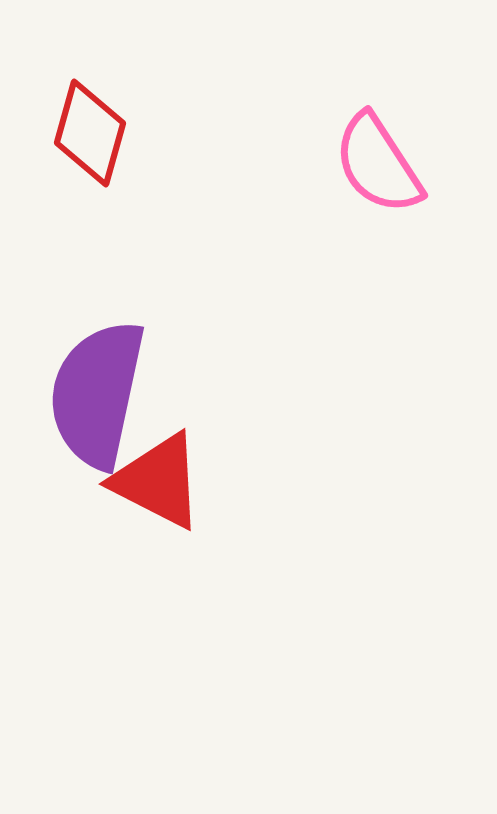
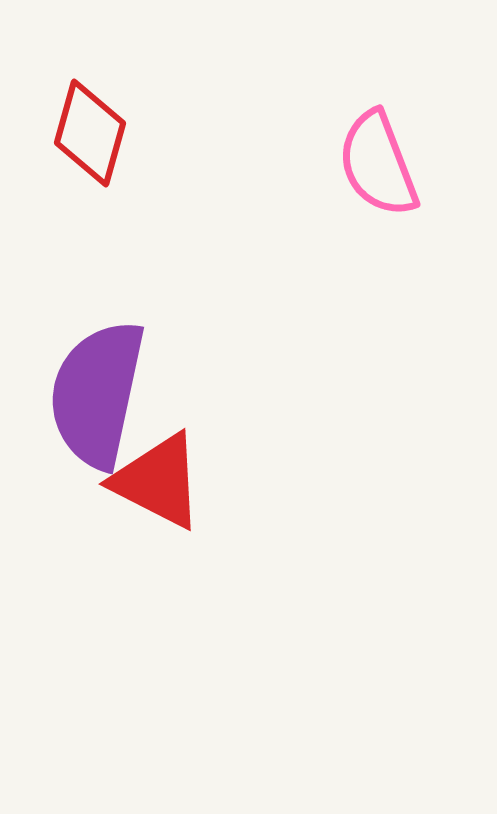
pink semicircle: rotated 12 degrees clockwise
